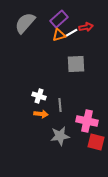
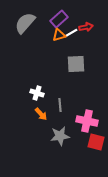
white cross: moved 2 px left, 3 px up
orange arrow: rotated 40 degrees clockwise
